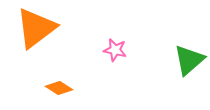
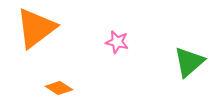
pink star: moved 2 px right, 8 px up
green triangle: moved 2 px down
